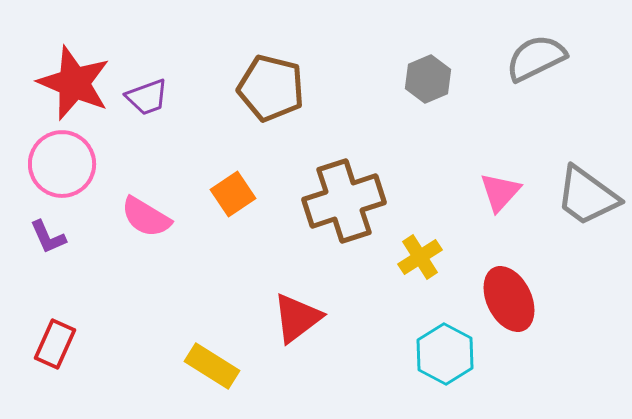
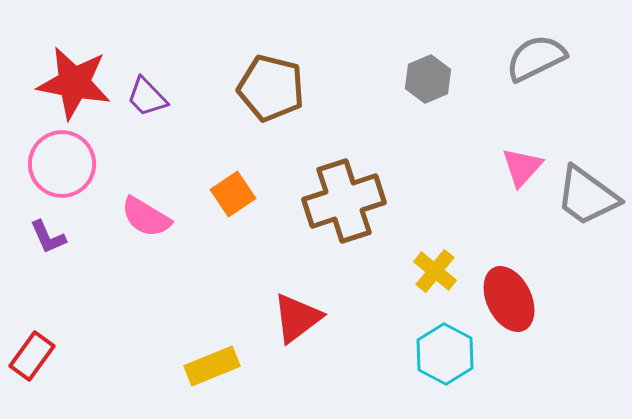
red star: rotated 12 degrees counterclockwise
purple trapezoid: rotated 66 degrees clockwise
pink triangle: moved 22 px right, 25 px up
yellow cross: moved 15 px right, 14 px down; rotated 18 degrees counterclockwise
red rectangle: moved 23 px left, 12 px down; rotated 12 degrees clockwise
yellow rectangle: rotated 54 degrees counterclockwise
